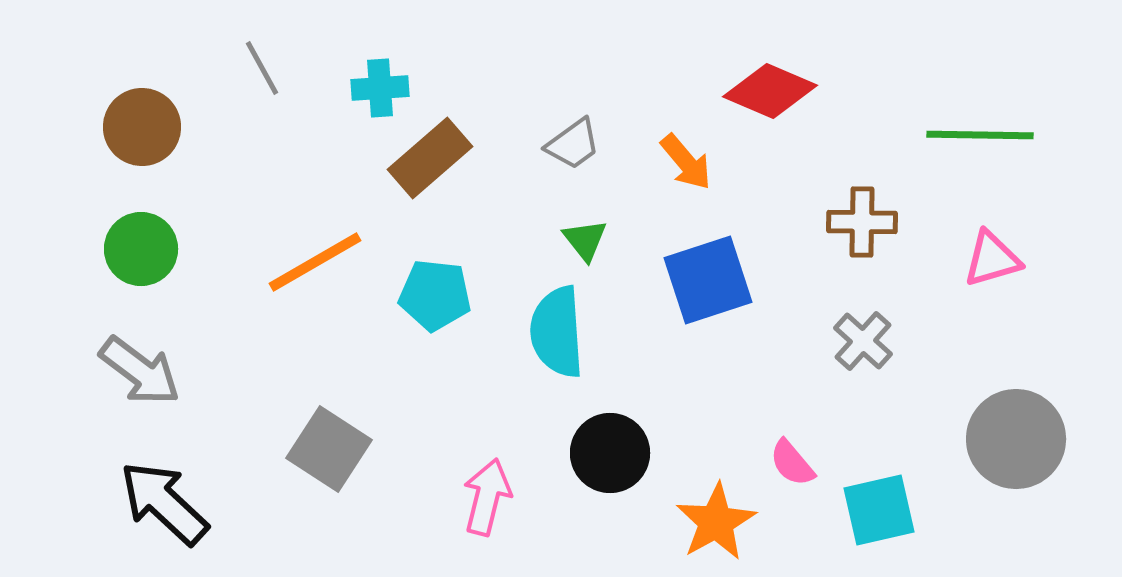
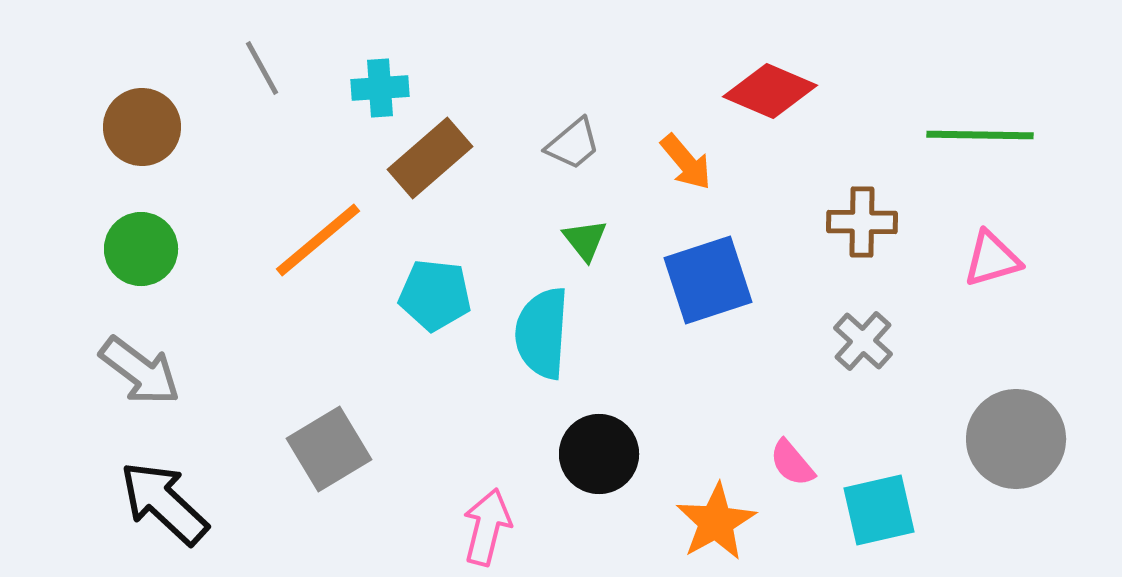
gray trapezoid: rotated 4 degrees counterclockwise
orange line: moved 3 px right, 22 px up; rotated 10 degrees counterclockwise
cyan semicircle: moved 15 px left, 1 px down; rotated 8 degrees clockwise
gray square: rotated 26 degrees clockwise
black circle: moved 11 px left, 1 px down
pink arrow: moved 30 px down
